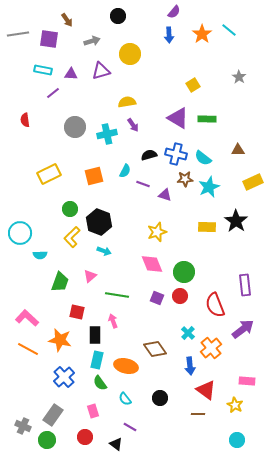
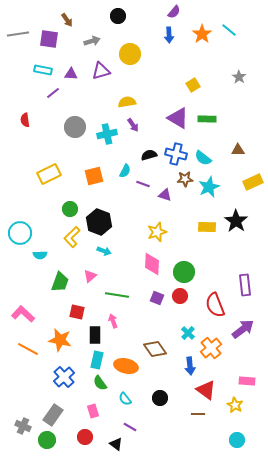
pink diamond at (152, 264): rotated 25 degrees clockwise
pink L-shape at (27, 318): moved 4 px left, 4 px up
